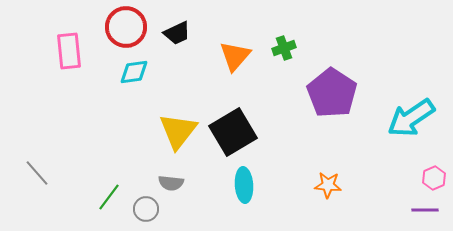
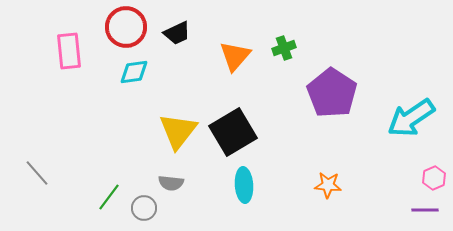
gray circle: moved 2 px left, 1 px up
